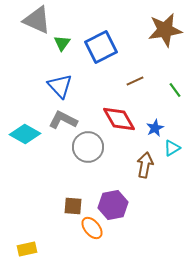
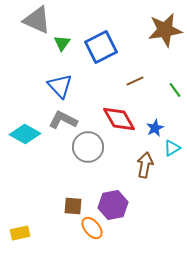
yellow rectangle: moved 7 px left, 16 px up
